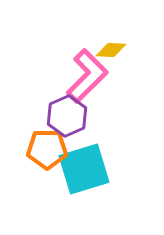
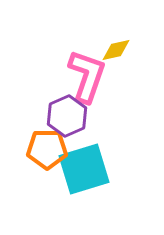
yellow diamond: moved 5 px right; rotated 16 degrees counterclockwise
pink L-shape: rotated 26 degrees counterclockwise
